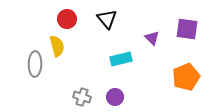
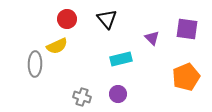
yellow semicircle: rotated 80 degrees clockwise
purple circle: moved 3 px right, 3 px up
